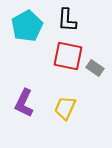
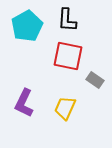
gray rectangle: moved 12 px down
